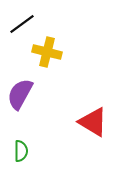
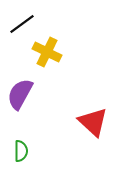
yellow cross: rotated 12 degrees clockwise
red triangle: rotated 12 degrees clockwise
